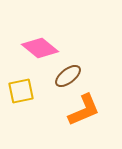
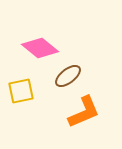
orange L-shape: moved 2 px down
